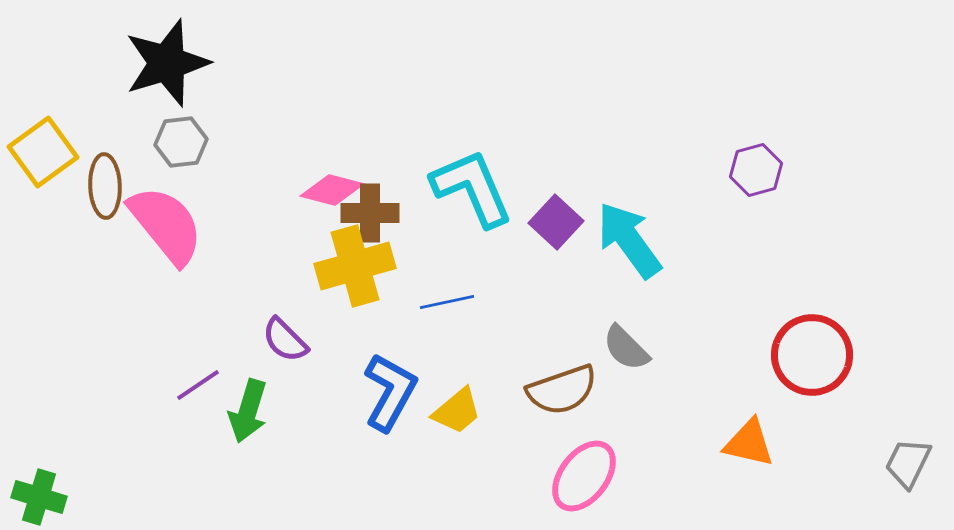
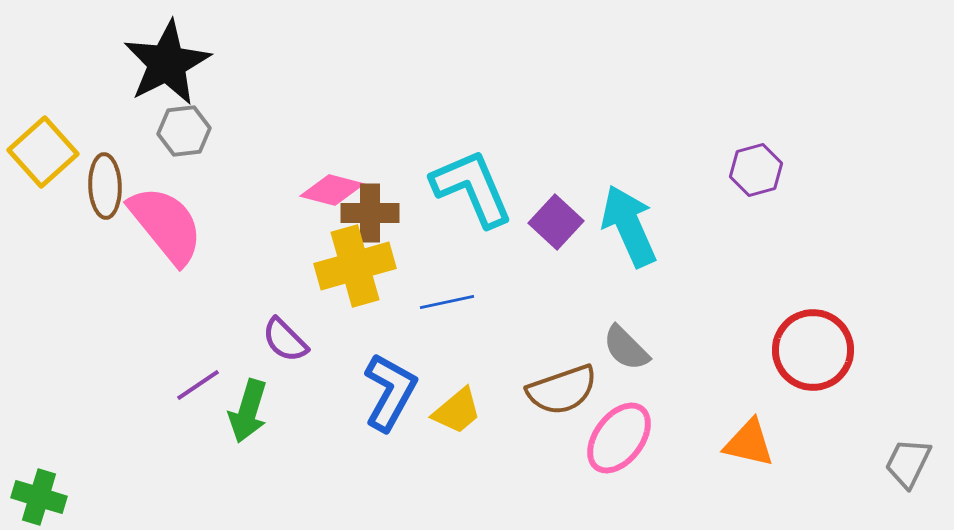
black star: rotated 10 degrees counterclockwise
gray hexagon: moved 3 px right, 11 px up
yellow square: rotated 6 degrees counterclockwise
cyan arrow: moved 14 px up; rotated 12 degrees clockwise
red circle: moved 1 px right, 5 px up
pink ellipse: moved 35 px right, 38 px up
